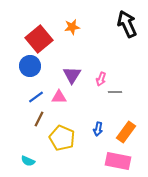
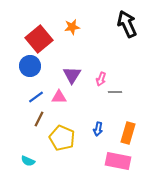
orange rectangle: moved 2 px right, 1 px down; rotated 20 degrees counterclockwise
